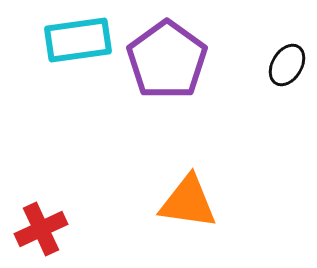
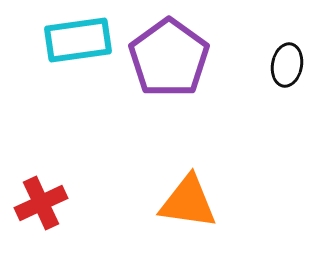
purple pentagon: moved 2 px right, 2 px up
black ellipse: rotated 21 degrees counterclockwise
red cross: moved 26 px up
